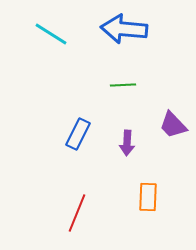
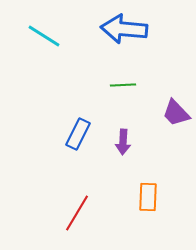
cyan line: moved 7 px left, 2 px down
purple trapezoid: moved 3 px right, 12 px up
purple arrow: moved 4 px left, 1 px up
red line: rotated 9 degrees clockwise
